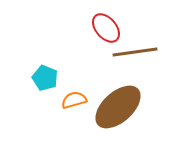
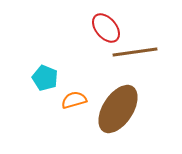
brown ellipse: moved 2 px down; rotated 15 degrees counterclockwise
